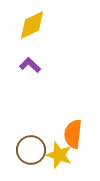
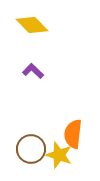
yellow diamond: rotated 72 degrees clockwise
purple L-shape: moved 3 px right, 6 px down
brown circle: moved 1 px up
